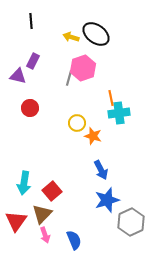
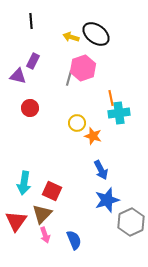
red square: rotated 24 degrees counterclockwise
